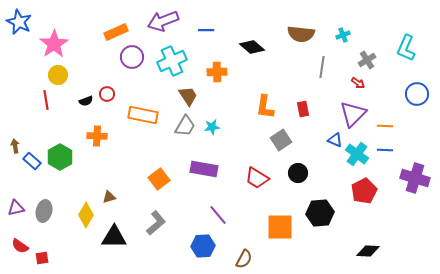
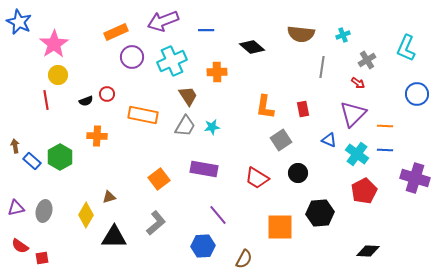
blue triangle at (335, 140): moved 6 px left
